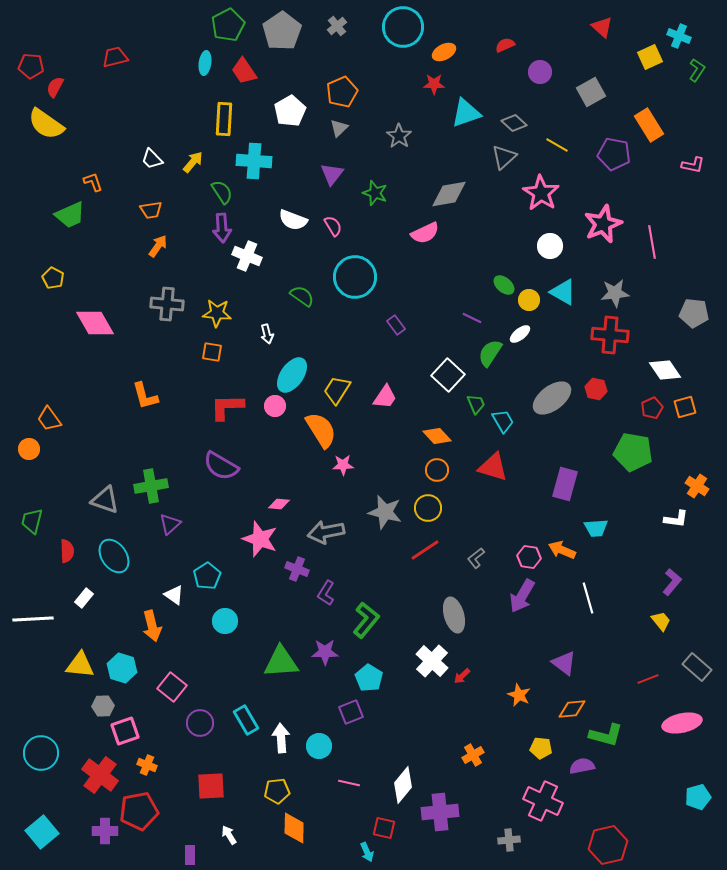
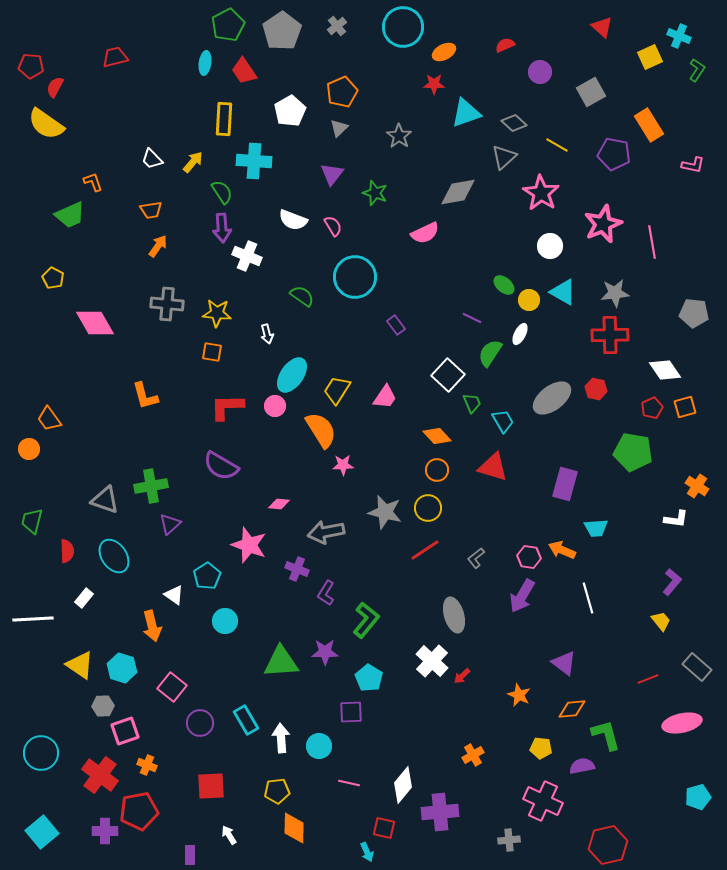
gray diamond at (449, 194): moved 9 px right, 2 px up
white ellipse at (520, 334): rotated 25 degrees counterclockwise
red cross at (610, 335): rotated 6 degrees counterclockwise
green trapezoid at (476, 404): moved 4 px left, 1 px up
pink star at (260, 539): moved 11 px left, 6 px down
yellow triangle at (80, 665): rotated 28 degrees clockwise
purple square at (351, 712): rotated 20 degrees clockwise
green L-shape at (606, 735): rotated 120 degrees counterclockwise
